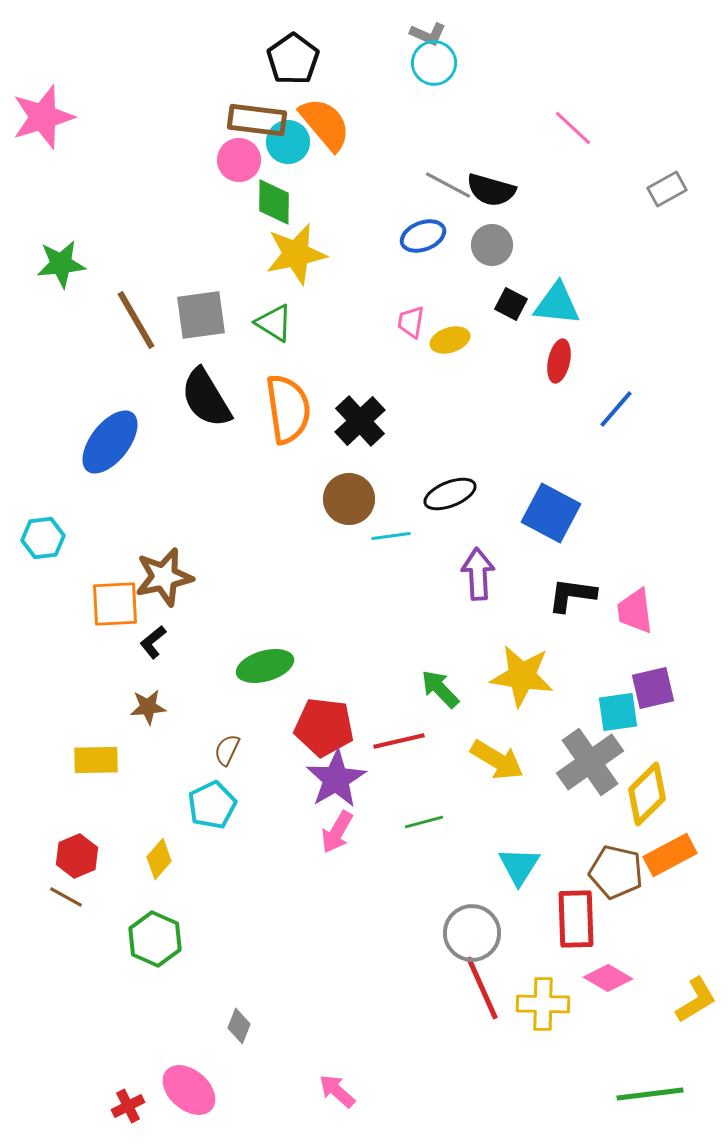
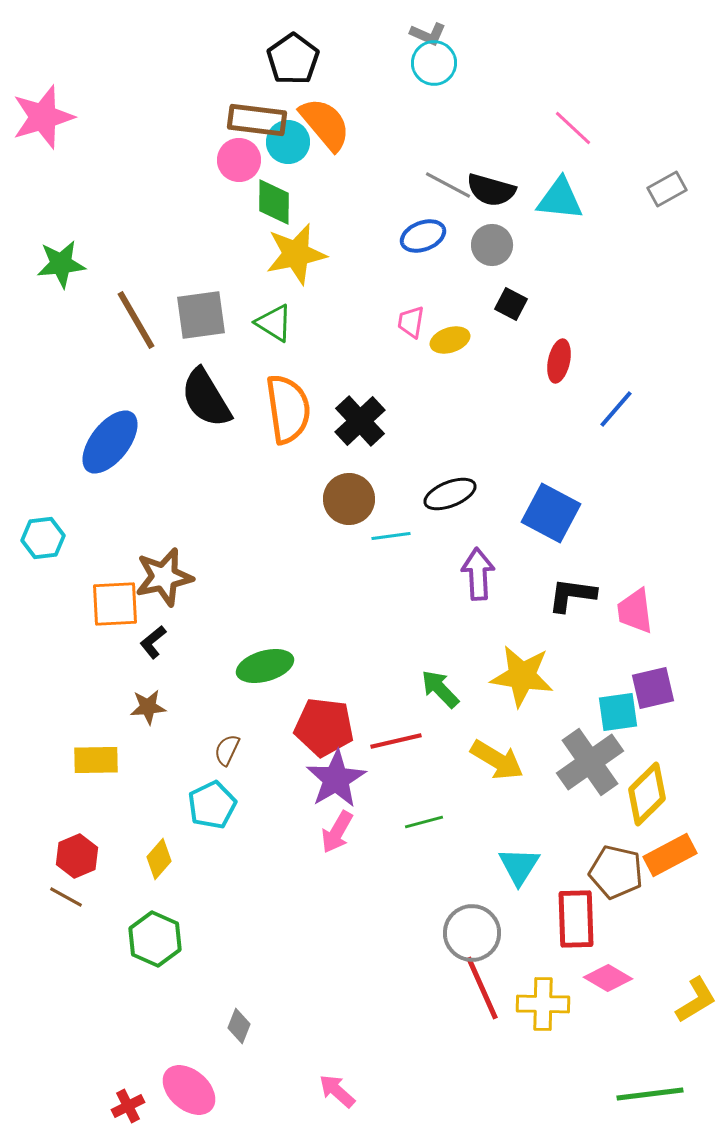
cyan triangle at (557, 304): moved 3 px right, 105 px up
red line at (399, 741): moved 3 px left
